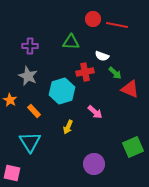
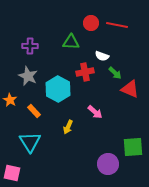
red circle: moved 2 px left, 4 px down
cyan hexagon: moved 4 px left, 2 px up; rotated 15 degrees counterclockwise
green square: rotated 20 degrees clockwise
purple circle: moved 14 px right
